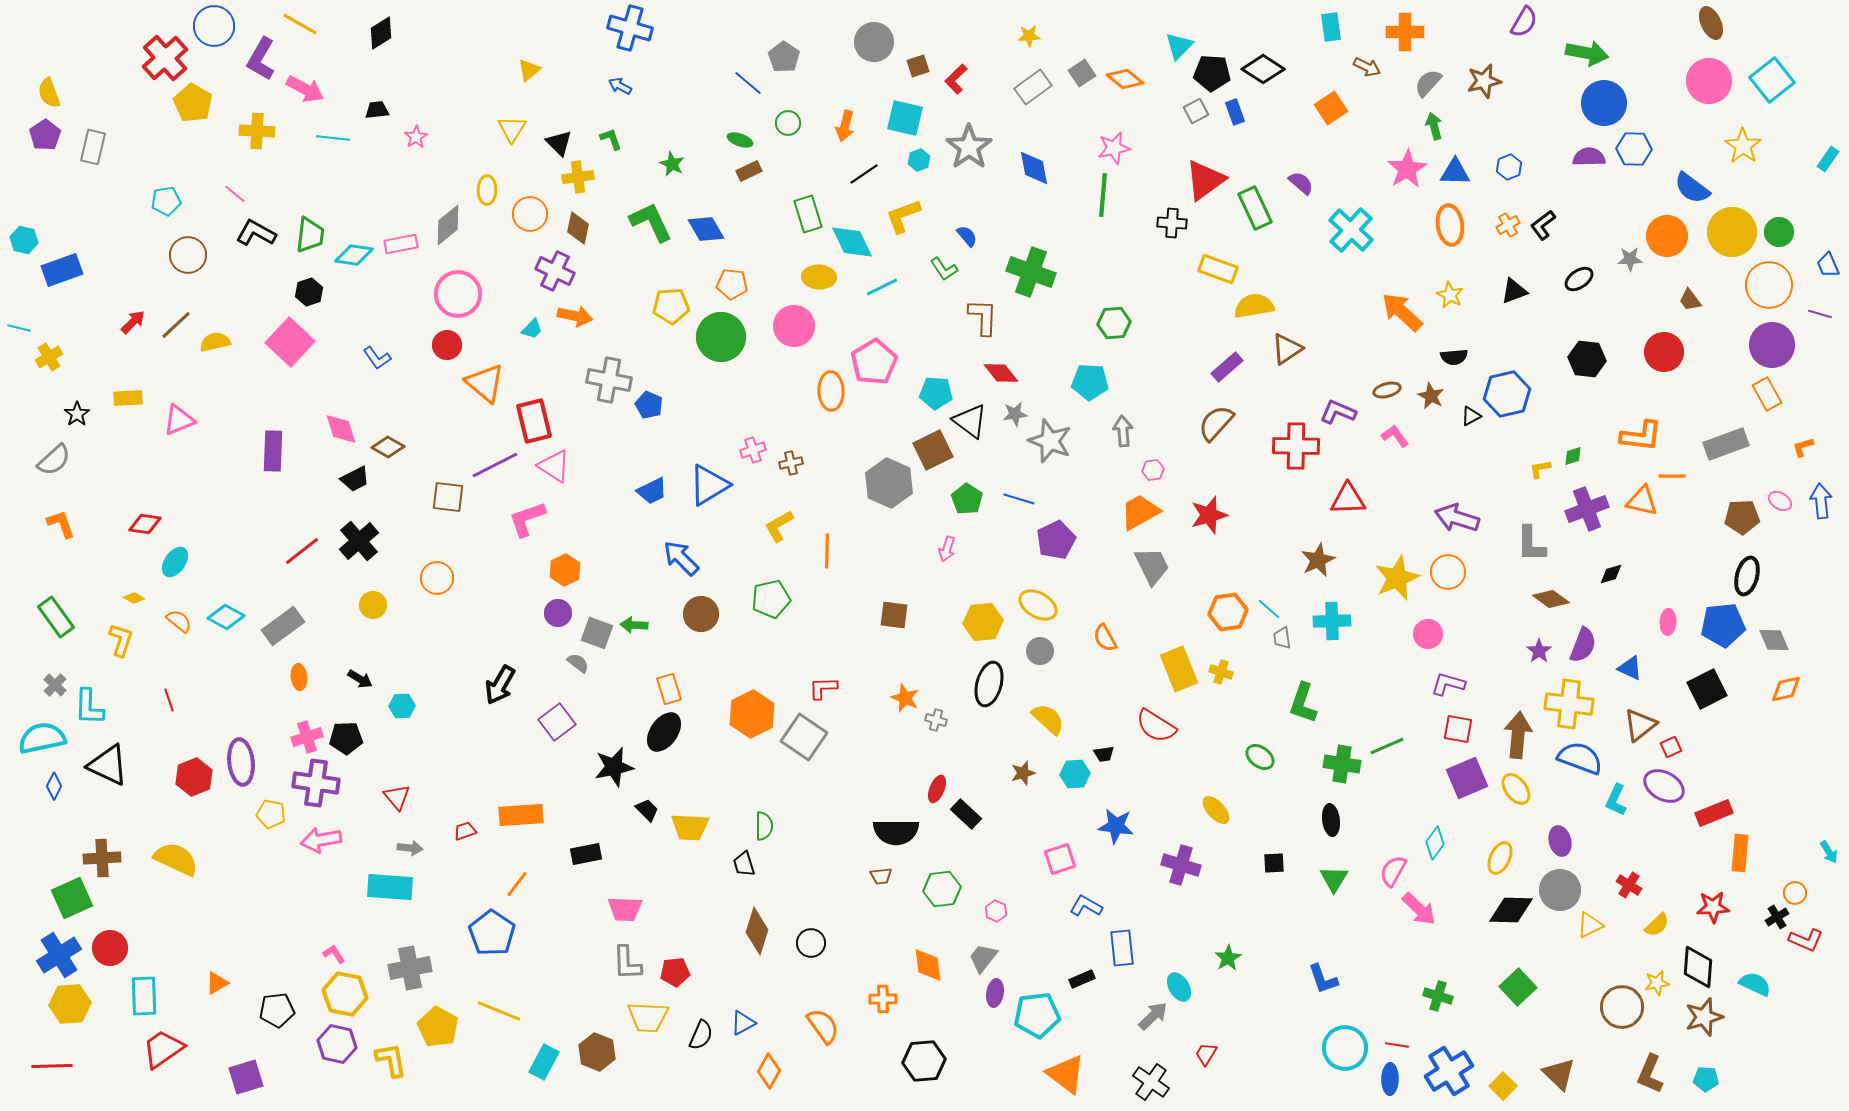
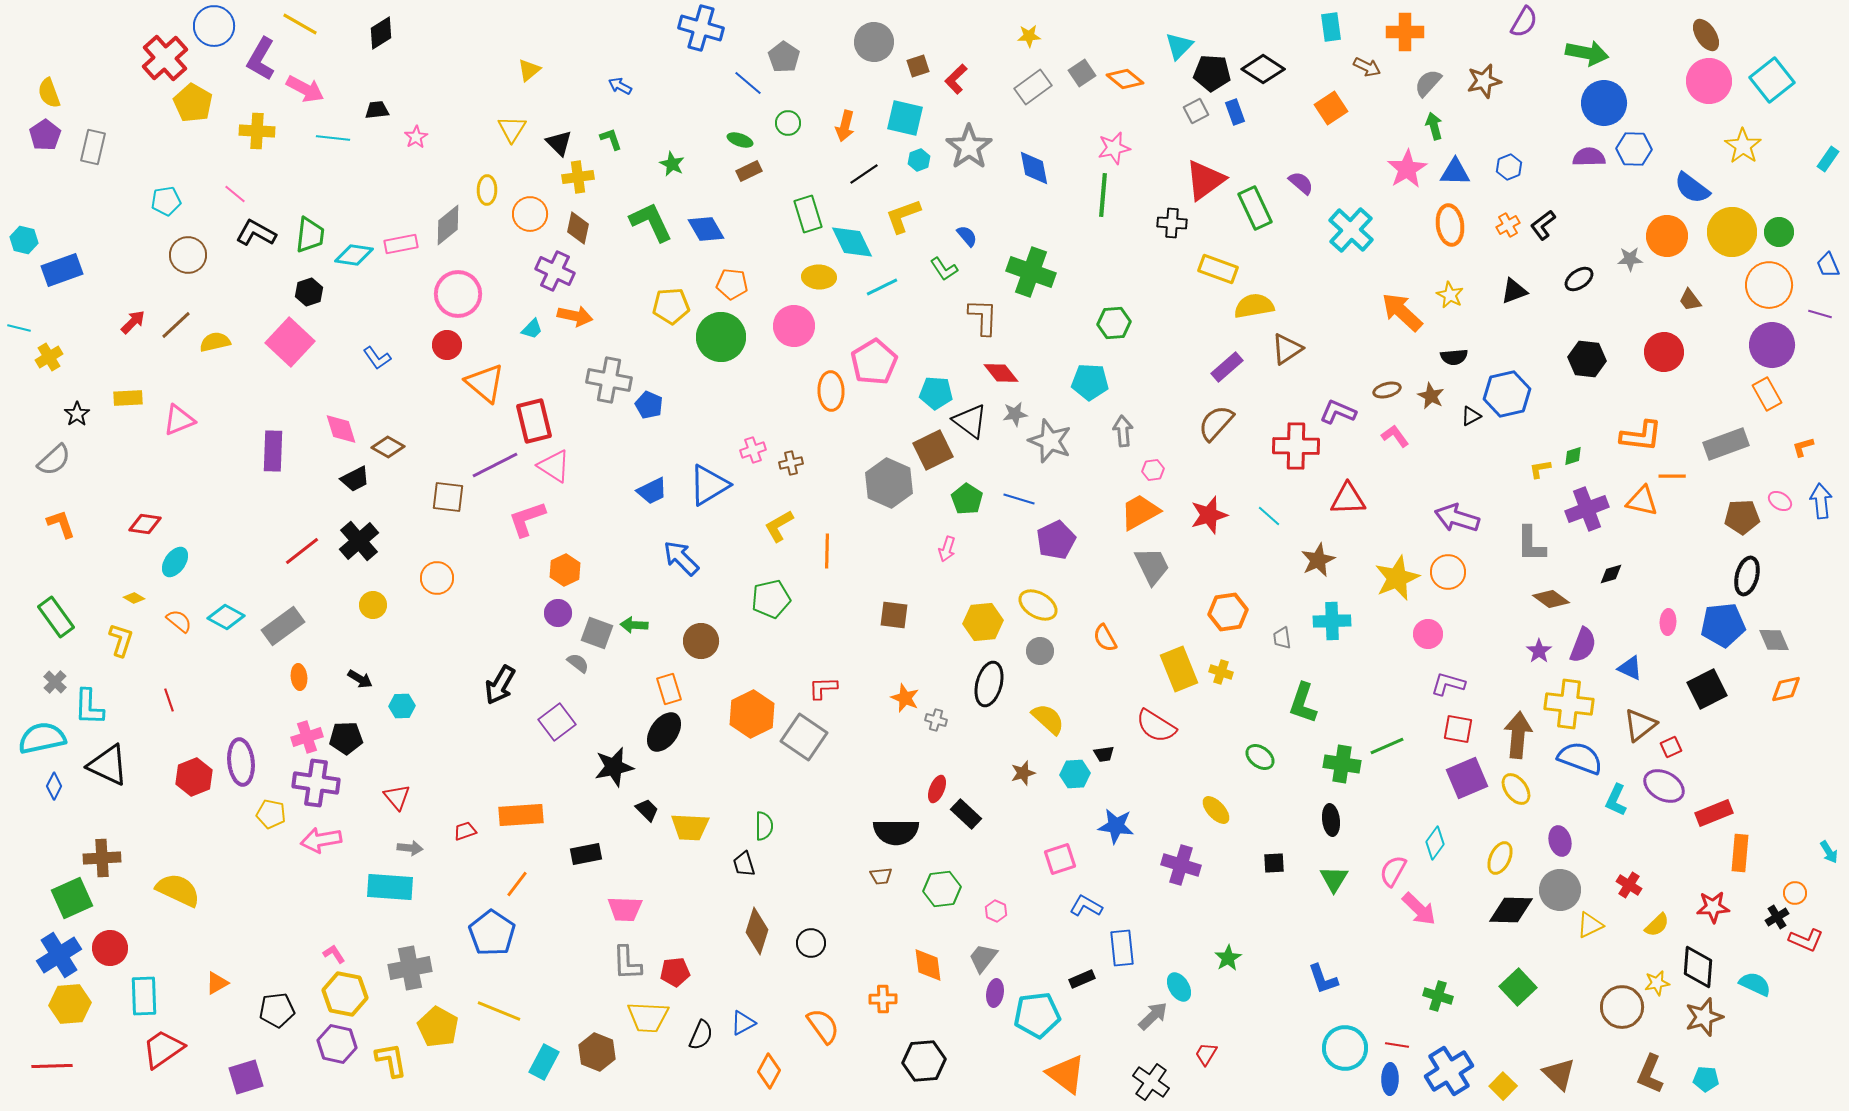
brown ellipse at (1711, 23): moved 5 px left, 12 px down; rotated 8 degrees counterclockwise
blue cross at (630, 28): moved 71 px right
cyan line at (1269, 609): moved 93 px up
brown circle at (701, 614): moved 27 px down
gray cross at (55, 685): moved 3 px up
yellow semicircle at (176, 859): moved 2 px right, 31 px down
